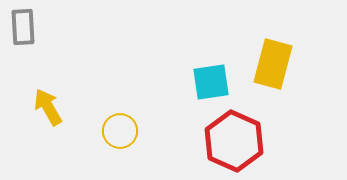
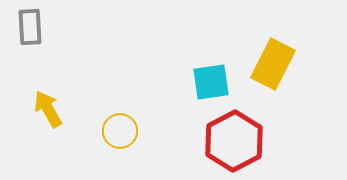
gray rectangle: moved 7 px right
yellow rectangle: rotated 12 degrees clockwise
yellow arrow: moved 2 px down
red hexagon: rotated 8 degrees clockwise
